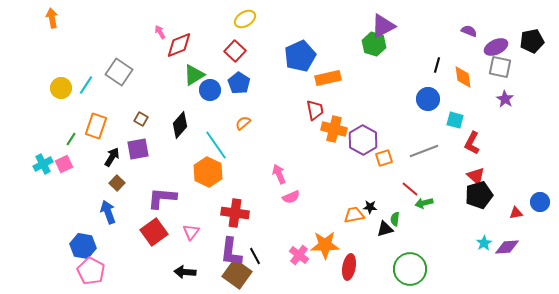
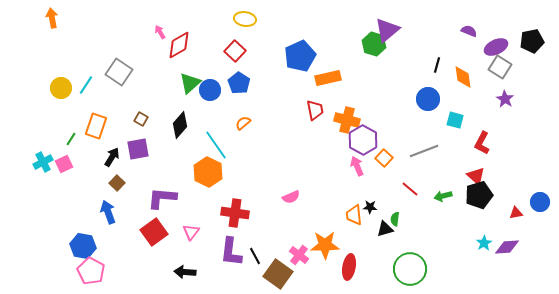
yellow ellipse at (245, 19): rotated 40 degrees clockwise
purple triangle at (383, 26): moved 4 px right, 4 px down; rotated 12 degrees counterclockwise
red diamond at (179, 45): rotated 8 degrees counterclockwise
gray square at (500, 67): rotated 20 degrees clockwise
green triangle at (194, 75): moved 4 px left, 8 px down; rotated 10 degrees counterclockwise
orange cross at (334, 129): moved 13 px right, 9 px up
red L-shape at (472, 143): moved 10 px right
orange square at (384, 158): rotated 30 degrees counterclockwise
cyan cross at (43, 164): moved 2 px up
pink arrow at (279, 174): moved 78 px right, 8 px up
green arrow at (424, 203): moved 19 px right, 7 px up
orange trapezoid at (354, 215): rotated 85 degrees counterclockwise
brown square at (237, 274): moved 41 px right
